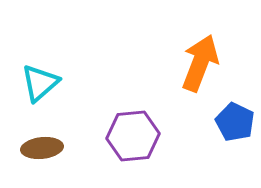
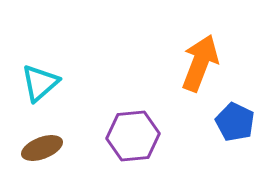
brown ellipse: rotated 15 degrees counterclockwise
